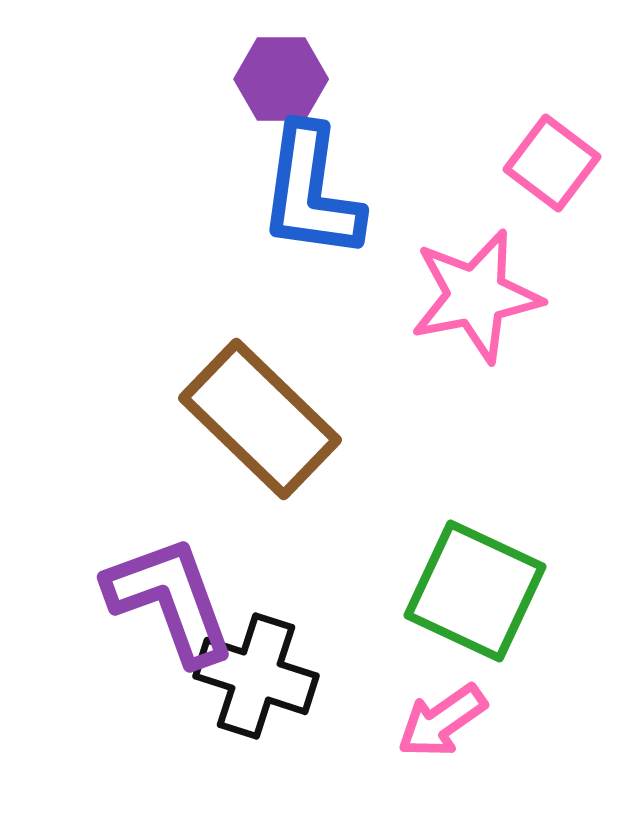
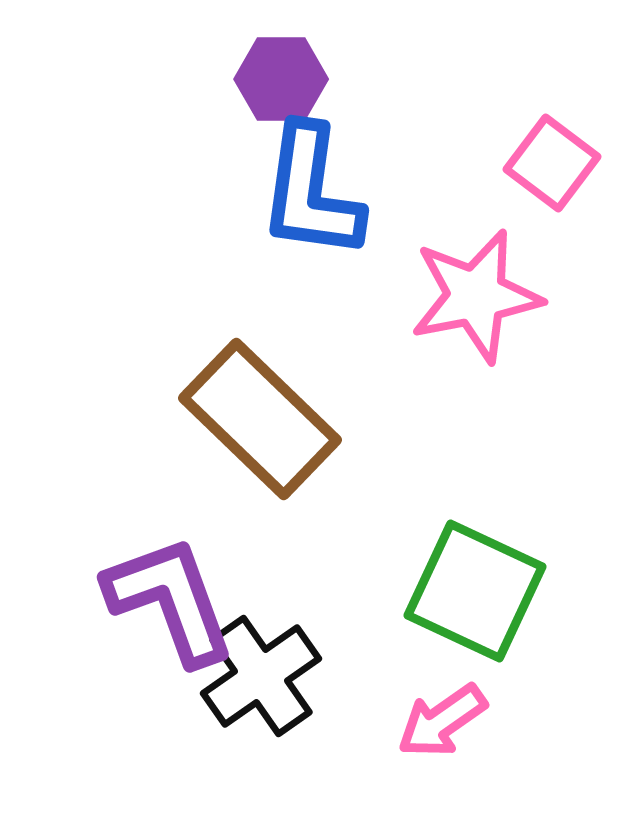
black cross: moved 5 px right; rotated 37 degrees clockwise
